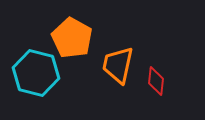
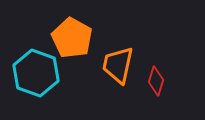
cyan hexagon: rotated 6 degrees clockwise
red diamond: rotated 12 degrees clockwise
